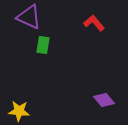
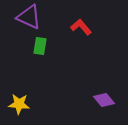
red L-shape: moved 13 px left, 4 px down
green rectangle: moved 3 px left, 1 px down
yellow star: moved 7 px up
